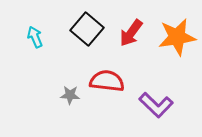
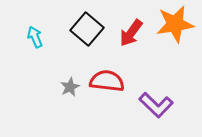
orange star: moved 2 px left, 13 px up
gray star: moved 8 px up; rotated 30 degrees counterclockwise
